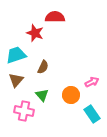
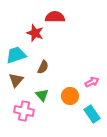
orange circle: moved 1 px left, 1 px down
